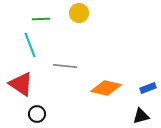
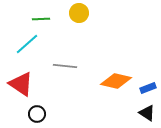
cyan line: moved 3 px left, 1 px up; rotated 70 degrees clockwise
orange diamond: moved 10 px right, 7 px up
black triangle: moved 6 px right, 3 px up; rotated 48 degrees clockwise
